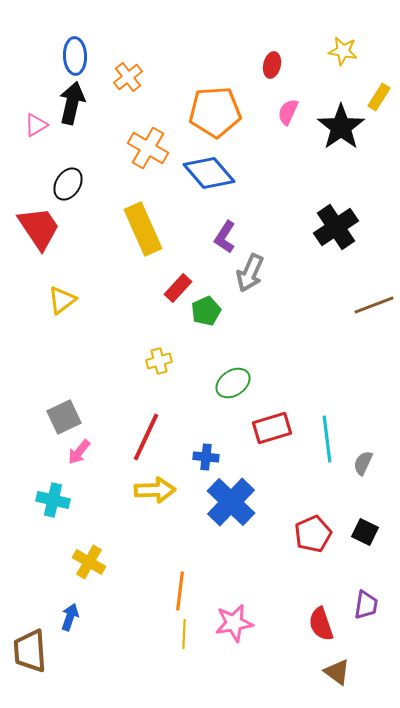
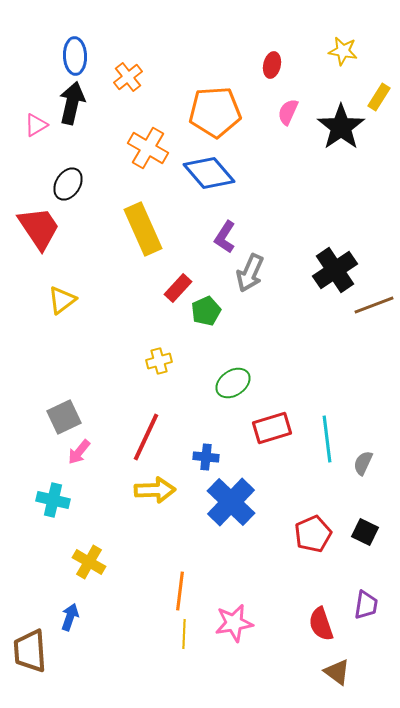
black cross at (336, 227): moved 1 px left, 43 px down
